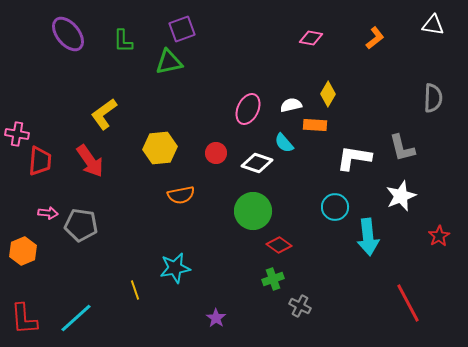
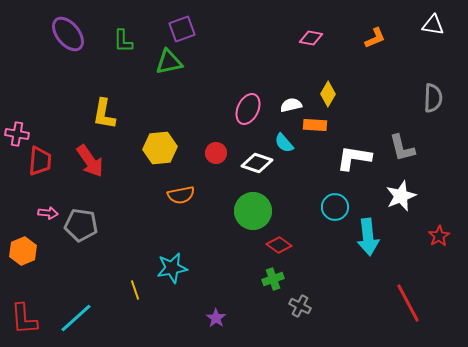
orange L-shape: rotated 15 degrees clockwise
yellow L-shape: rotated 44 degrees counterclockwise
cyan star: moved 3 px left
